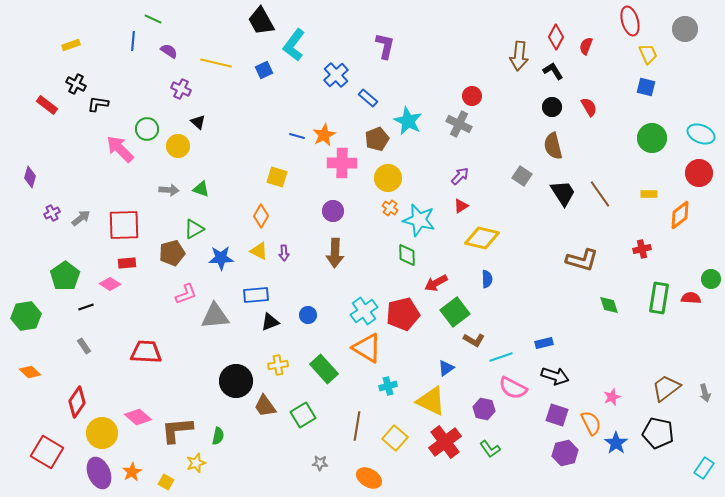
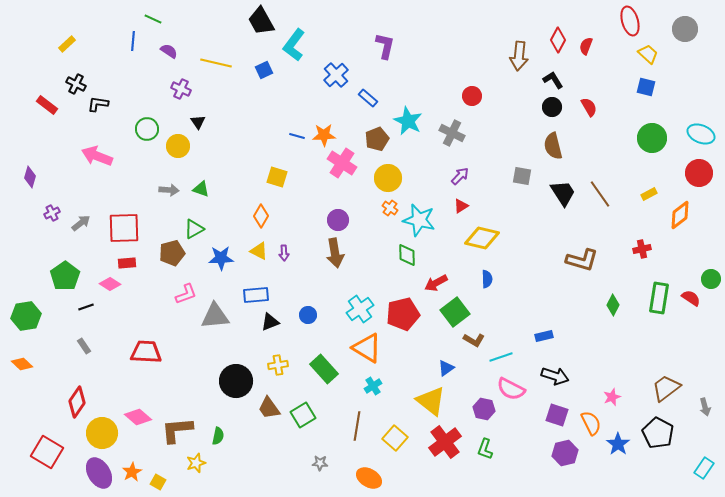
red diamond at (556, 37): moved 2 px right, 3 px down
yellow rectangle at (71, 45): moved 4 px left, 1 px up; rotated 24 degrees counterclockwise
yellow trapezoid at (648, 54): rotated 25 degrees counterclockwise
black L-shape at (553, 71): moved 9 px down
black triangle at (198, 122): rotated 14 degrees clockwise
gray cross at (459, 124): moved 7 px left, 9 px down
orange star at (324, 135): rotated 25 degrees clockwise
pink arrow at (120, 149): moved 23 px left, 7 px down; rotated 24 degrees counterclockwise
pink cross at (342, 163): rotated 32 degrees clockwise
gray square at (522, 176): rotated 24 degrees counterclockwise
yellow rectangle at (649, 194): rotated 28 degrees counterclockwise
purple circle at (333, 211): moved 5 px right, 9 px down
gray arrow at (81, 218): moved 5 px down
red square at (124, 225): moved 3 px down
brown arrow at (335, 253): rotated 12 degrees counterclockwise
red semicircle at (691, 298): rotated 30 degrees clockwise
green diamond at (609, 305): moved 4 px right; rotated 45 degrees clockwise
cyan cross at (364, 311): moved 4 px left, 2 px up
blue rectangle at (544, 343): moved 7 px up
orange diamond at (30, 372): moved 8 px left, 8 px up
cyan cross at (388, 386): moved 15 px left; rotated 18 degrees counterclockwise
pink semicircle at (513, 388): moved 2 px left, 1 px down
gray arrow at (705, 393): moved 14 px down
yellow triangle at (431, 401): rotated 12 degrees clockwise
brown trapezoid at (265, 406): moved 4 px right, 2 px down
black pentagon at (658, 433): rotated 16 degrees clockwise
blue star at (616, 443): moved 2 px right, 1 px down
green L-shape at (490, 449): moved 5 px left; rotated 55 degrees clockwise
purple ellipse at (99, 473): rotated 8 degrees counterclockwise
yellow square at (166, 482): moved 8 px left
